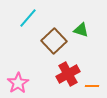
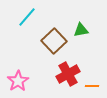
cyan line: moved 1 px left, 1 px up
green triangle: rotated 28 degrees counterclockwise
pink star: moved 2 px up
